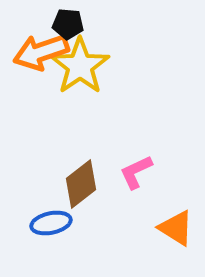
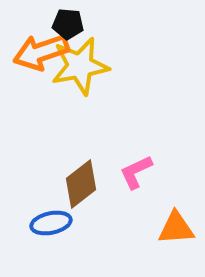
yellow star: rotated 24 degrees clockwise
orange triangle: rotated 36 degrees counterclockwise
